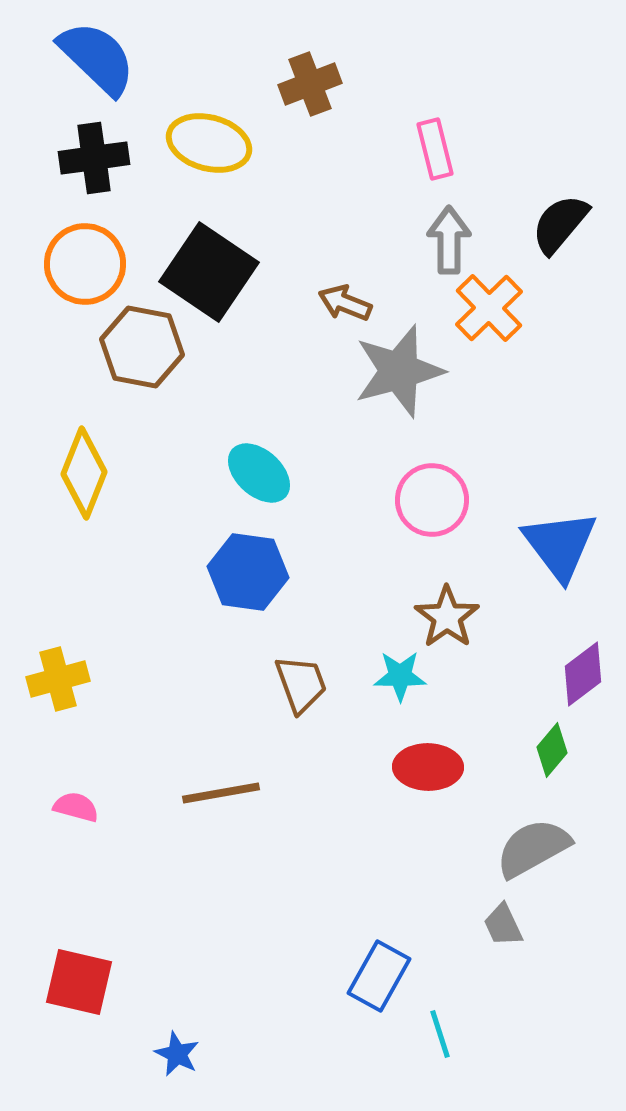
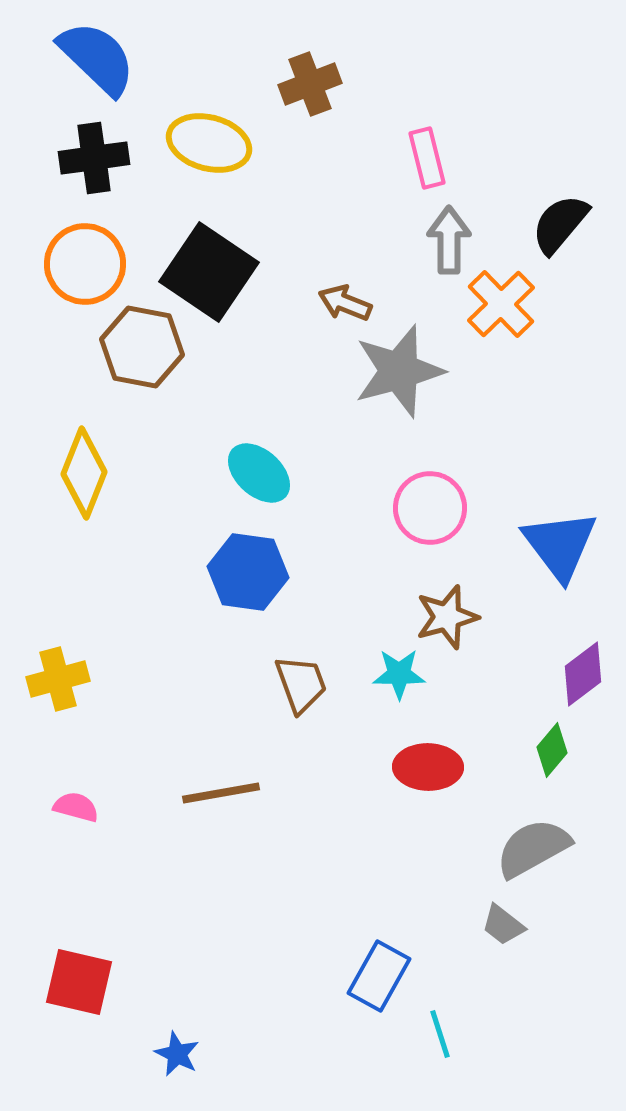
pink rectangle: moved 8 px left, 9 px down
orange cross: moved 12 px right, 4 px up
pink circle: moved 2 px left, 8 px down
brown star: rotated 20 degrees clockwise
cyan star: moved 1 px left, 2 px up
gray trapezoid: rotated 27 degrees counterclockwise
